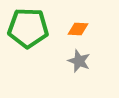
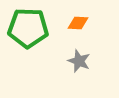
orange diamond: moved 6 px up
